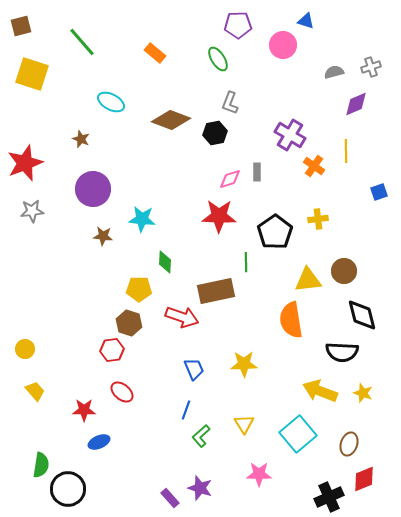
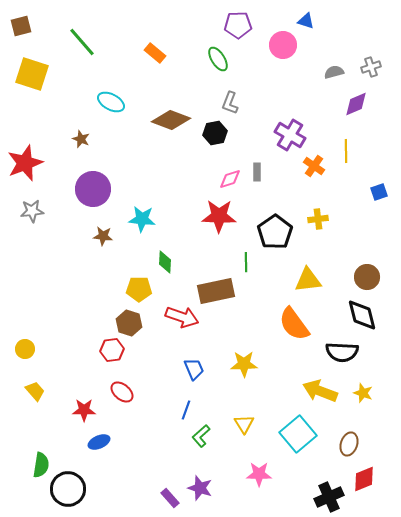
brown circle at (344, 271): moved 23 px right, 6 px down
orange semicircle at (291, 320): moved 3 px right, 4 px down; rotated 27 degrees counterclockwise
